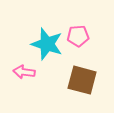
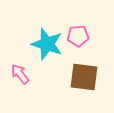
pink arrow: moved 4 px left, 2 px down; rotated 45 degrees clockwise
brown square: moved 2 px right, 3 px up; rotated 8 degrees counterclockwise
